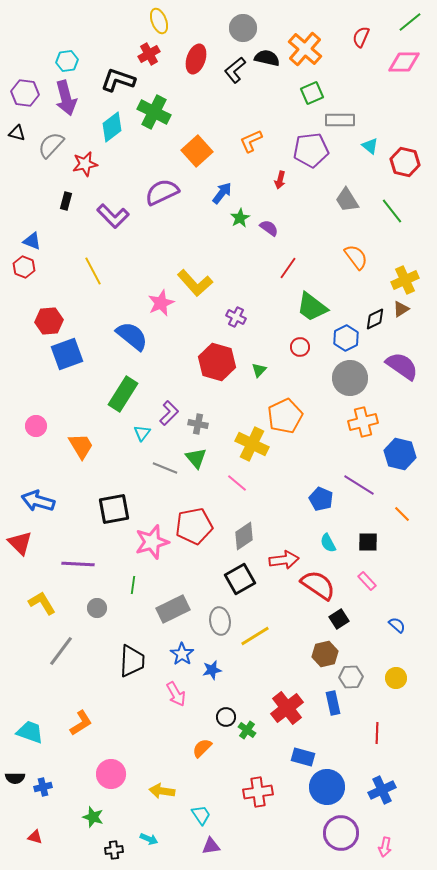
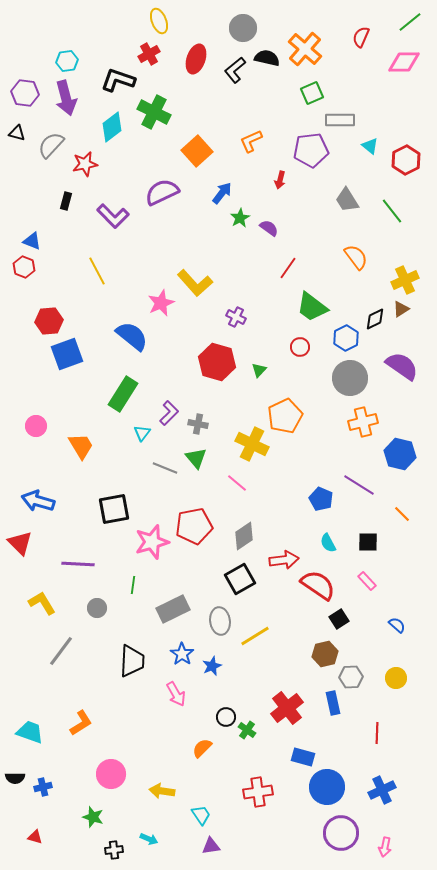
red hexagon at (405, 162): moved 1 px right, 2 px up; rotated 20 degrees clockwise
yellow line at (93, 271): moved 4 px right
blue star at (212, 670): moved 4 px up; rotated 12 degrees counterclockwise
